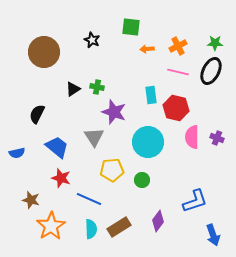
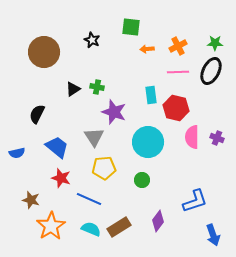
pink line: rotated 15 degrees counterclockwise
yellow pentagon: moved 8 px left, 2 px up
cyan semicircle: rotated 66 degrees counterclockwise
